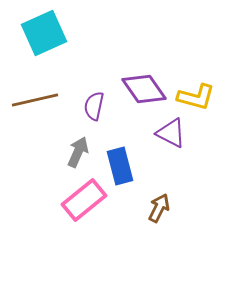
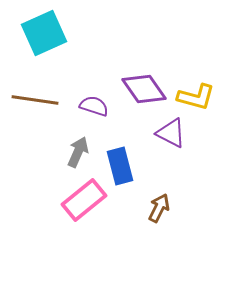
brown line: rotated 21 degrees clockwise
purple semicircle: rotated 96 degrees clockwise
